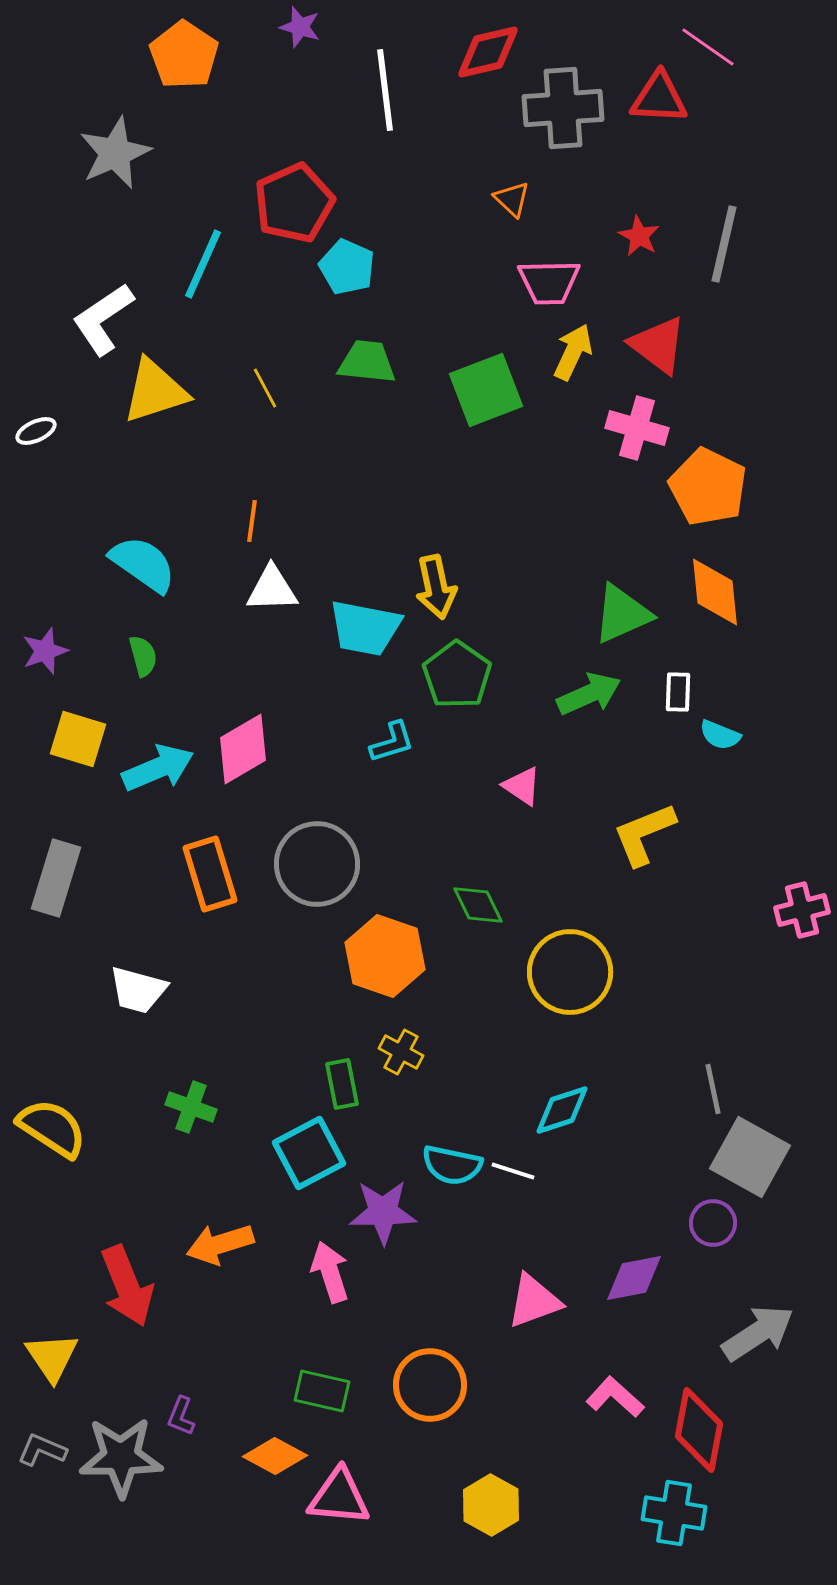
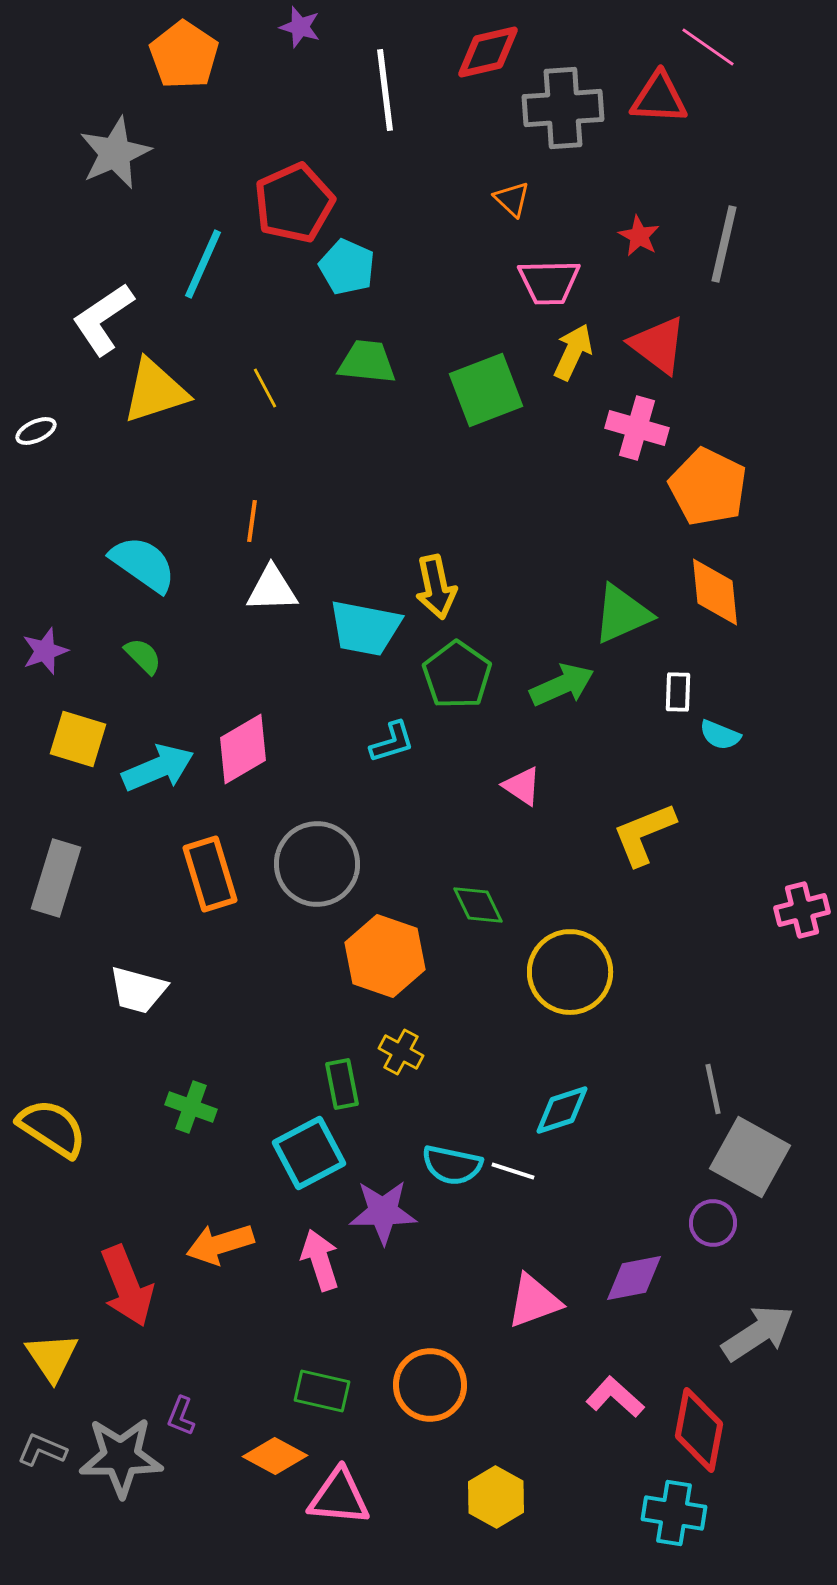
green semicircle at (143, 656): rotated 30 degrees counterclockwise
green arrow at (589, 694): moved 27 px left, 9 px up
pink arrow at (330, 1272): moved 10 px left, 12 px up
yellow hexagon at (491, 1505): moved 5 px right, 8 px up
